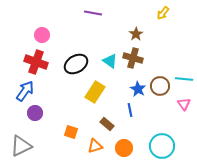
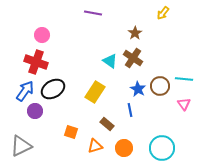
brown star: moved 1 px left, 1 px up
brown cross: rotated 18 degrees clockwise
black ellipse: moved 23 px left, 25 px down
purple circle: moved 2 px up
cyan circle: moved 2 px down
